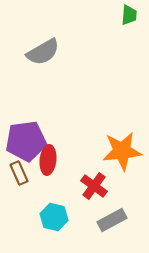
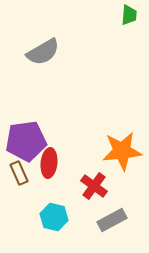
red ellipse: moved 1 px right, 3 px down
